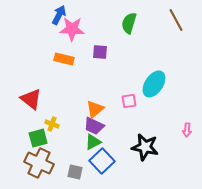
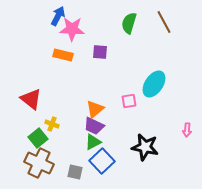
blue arrow: moved 1 px left, 1 px down
brown line: moved 12 px left, 2 px down
orange rectangle: moved 1 px left, 4 px up
green square: rotated 24 degrees counterclockwise
